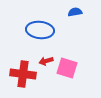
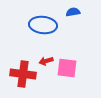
blue semicircle: moved 2 px left
blue ellipse: moved 3 px right, 5 px up
pink square: rotated 10 degrees counterclockwise
